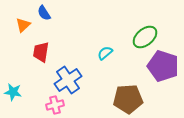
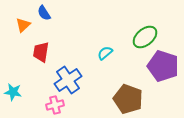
brown pentagon: rotated 24 degrees clockwise
